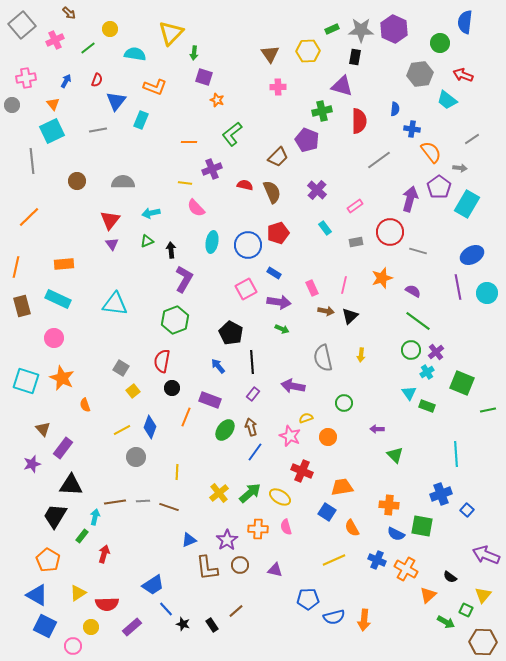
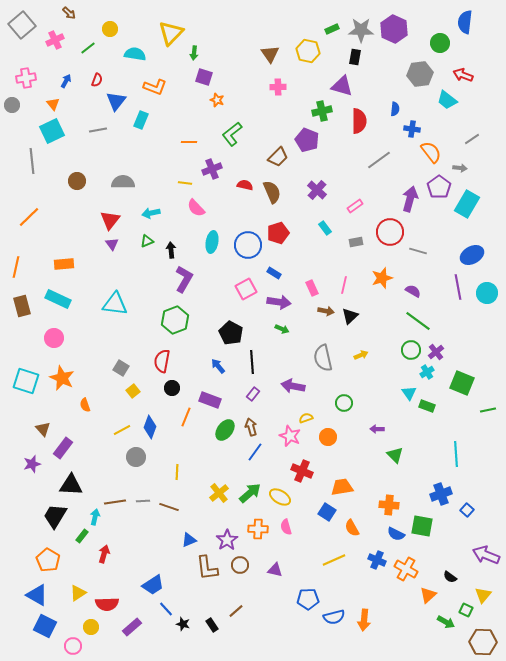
yellow hexagon at (308, 51): rotated 15 degrees clockwise
yellow arrow at (361, 355): rotated 120 degrees counterclockwise
